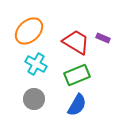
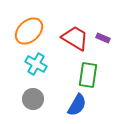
red trapezoid: moved 1 px left, 4 px up
green rectangle: moved 11 px right; rotated 60 degrees counterclockwise
gray circle: moved 1 px left
